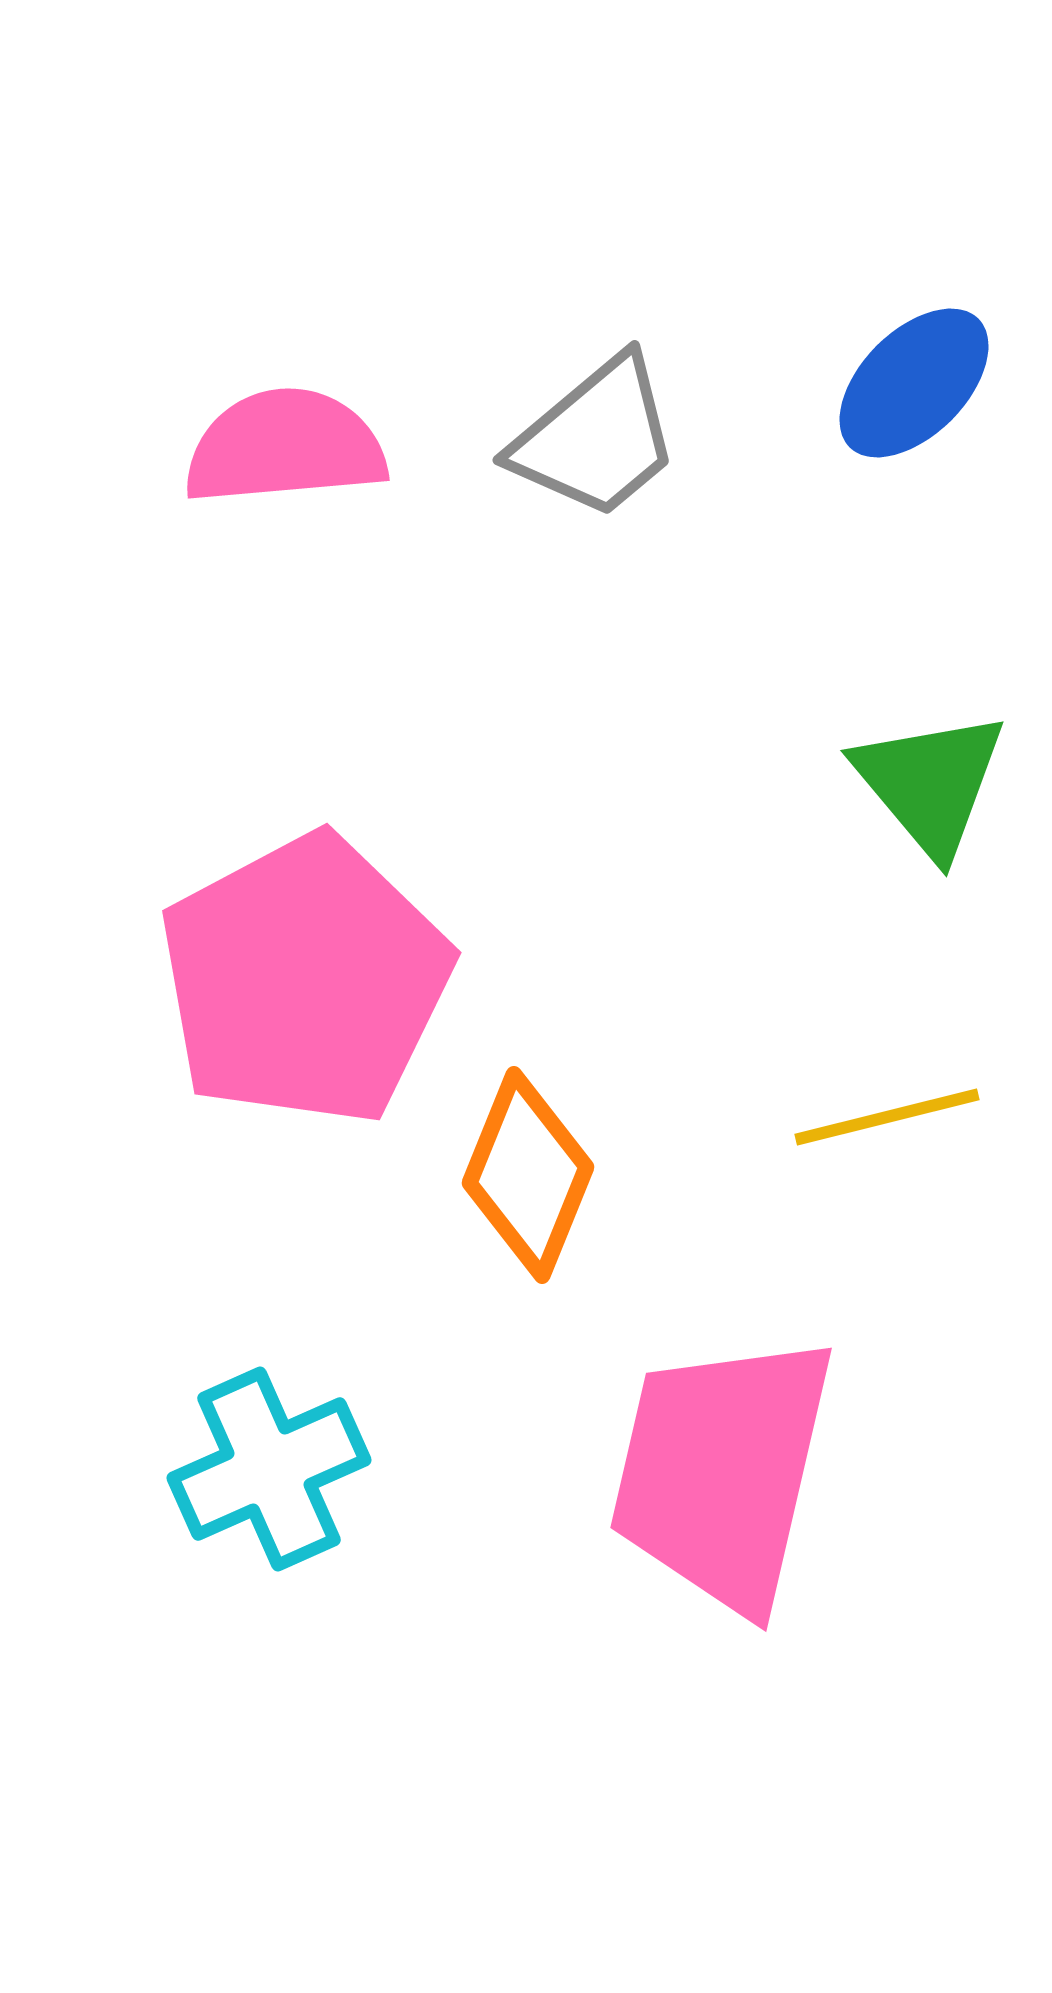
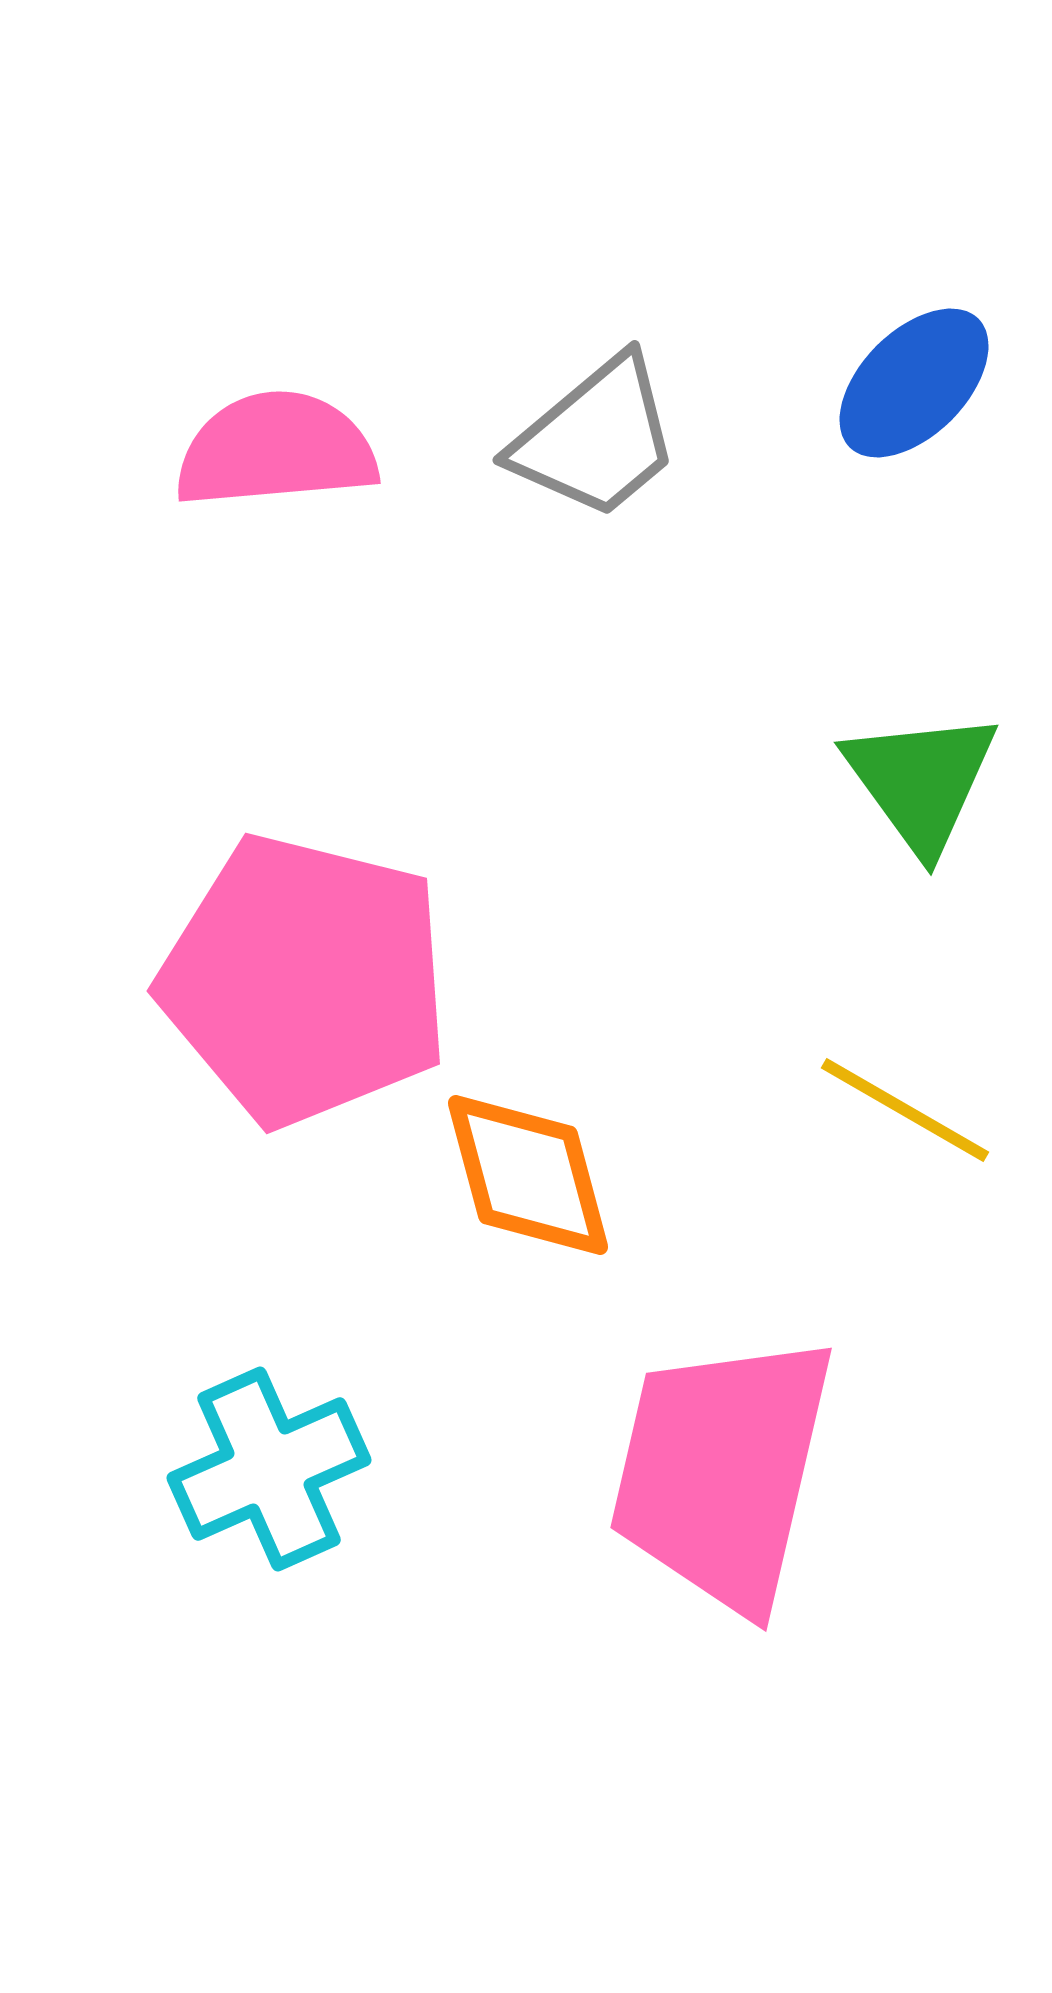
pink semicircle: moved 9 px left, 3 px down
green triangle: moved 9 px left, 2 px up; rotated 4 degrees clockwise
pink pentagon: rotated 30 degrees counterclockwise
yellow line: moved 18 px right, 7 px up; rotated 44 degrees clockwise
orange diamond: rotated 37 degrees counterclockwise
